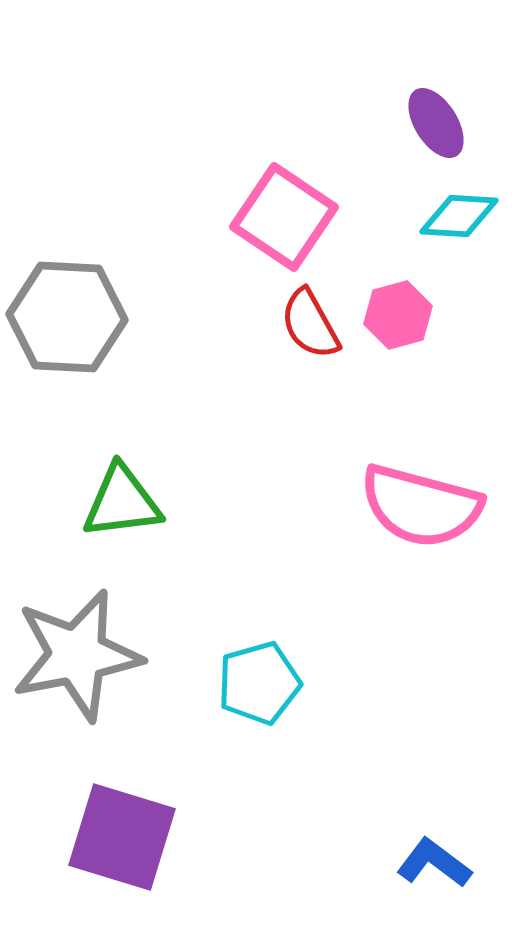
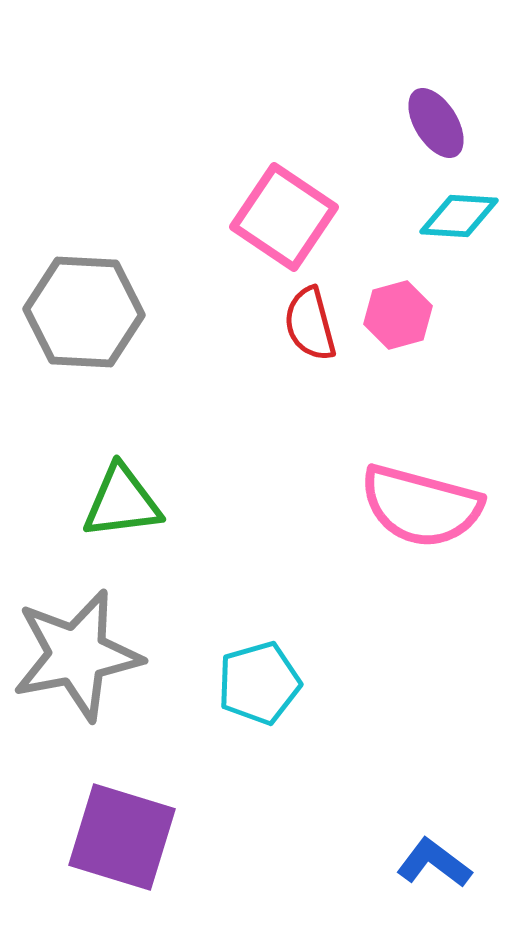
gray hexagon: moved 17 px right, 5 px up
red semicircle: rotated 14 degrees clockwise
